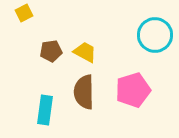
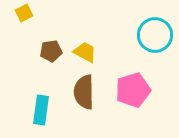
cyan rectangle: moved 4 px left
